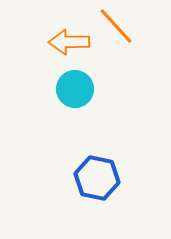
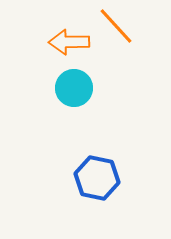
cyan circle: moved 1 px left, 1 px up
